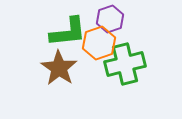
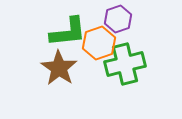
purple hexagon: moved 8 px right
